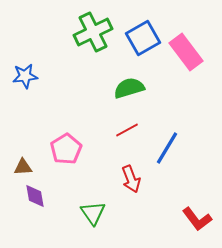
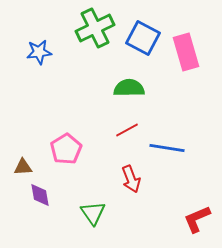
green cross: moved 2 px right, 4 px up
blue square: rotated 32 degrees counterclockwise
pink rectangle: rotated 21 degrees clockwise
blue star: moved 14 px right, 24 px up
green semicircle: rotated 16 degrees clockwise
blue line: rotated 68 degrees clockwise
purple diamond: moved 5 px right, 1 px up
red L-shape: rotated 104 degrees clockwise
